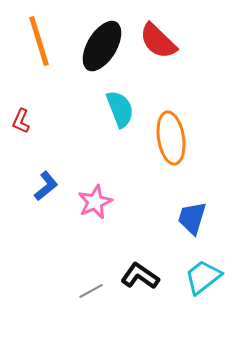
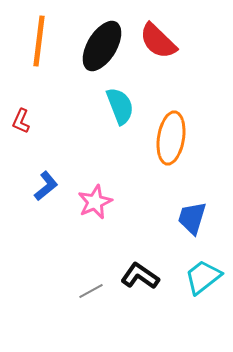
orange line: rotated 24 degrees clockwise
cyan semicircle: moved 3 px up
orange ellipse: rotated 18 degrees clockwise
